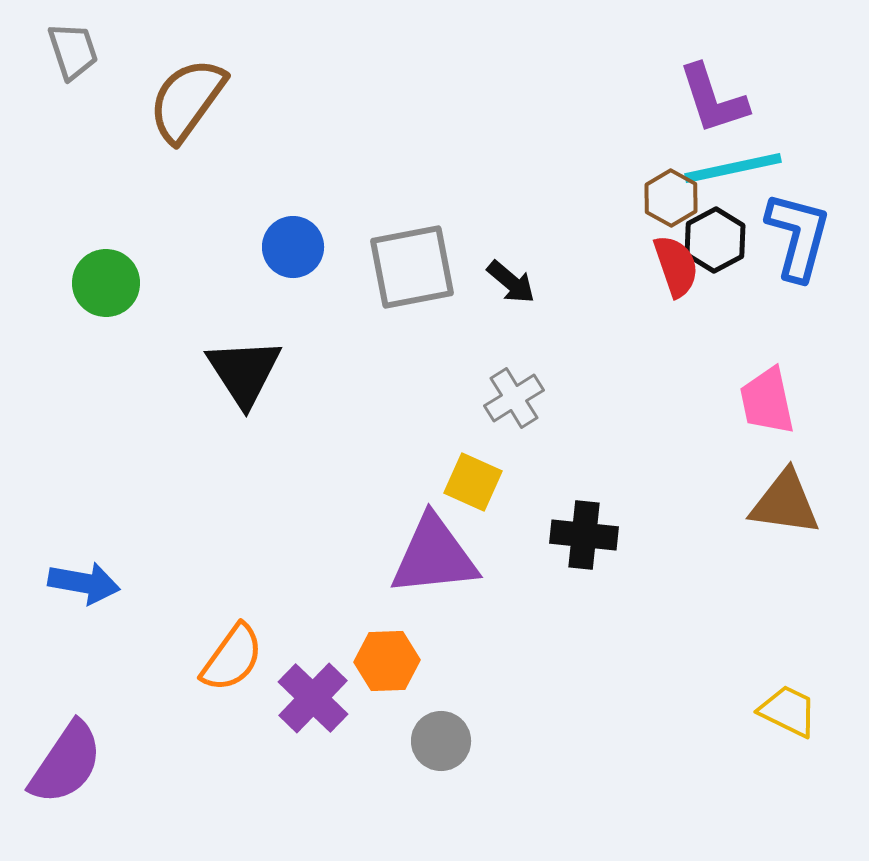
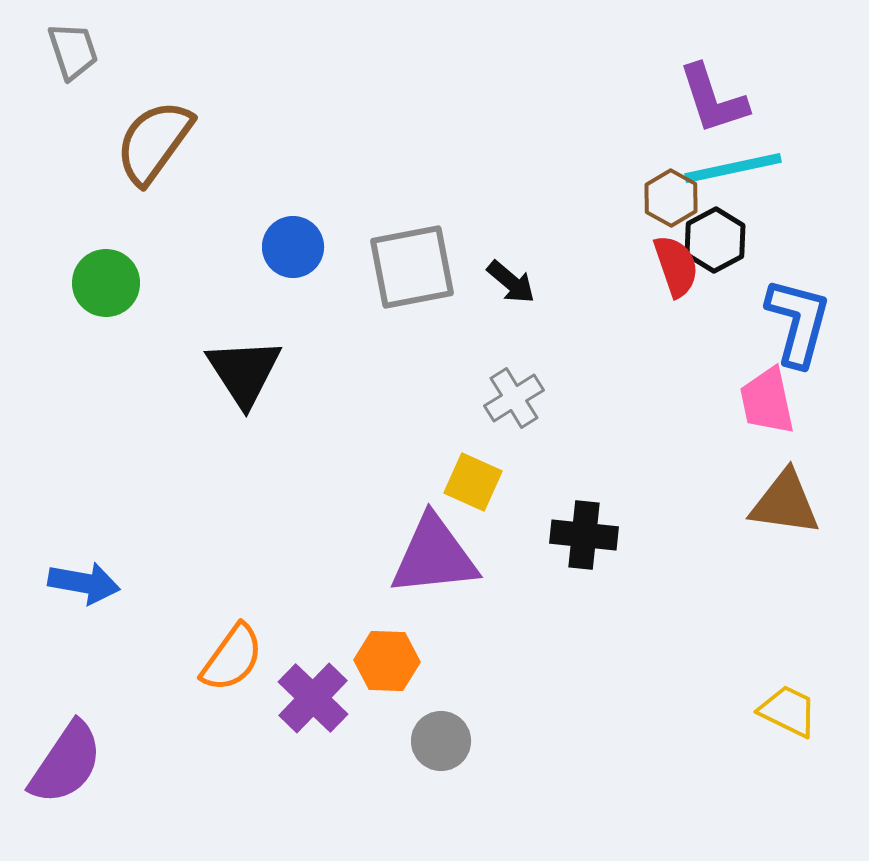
brown semicircle: moved 33 px left, 42 px down
blue L-shape: moved 86 px down
orange hexagon: rotated 4 degrees clockwise
